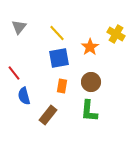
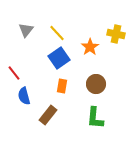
gray triangle: moved 7 px right, 3 px down
yellow cross: rotated 18 degrees counterclockwise
blue square: rotated 25 degrees counterclockwise
brown circle: moved 5 px right, 2 px down
green L-shape: moved 6 px right, 7 px down
